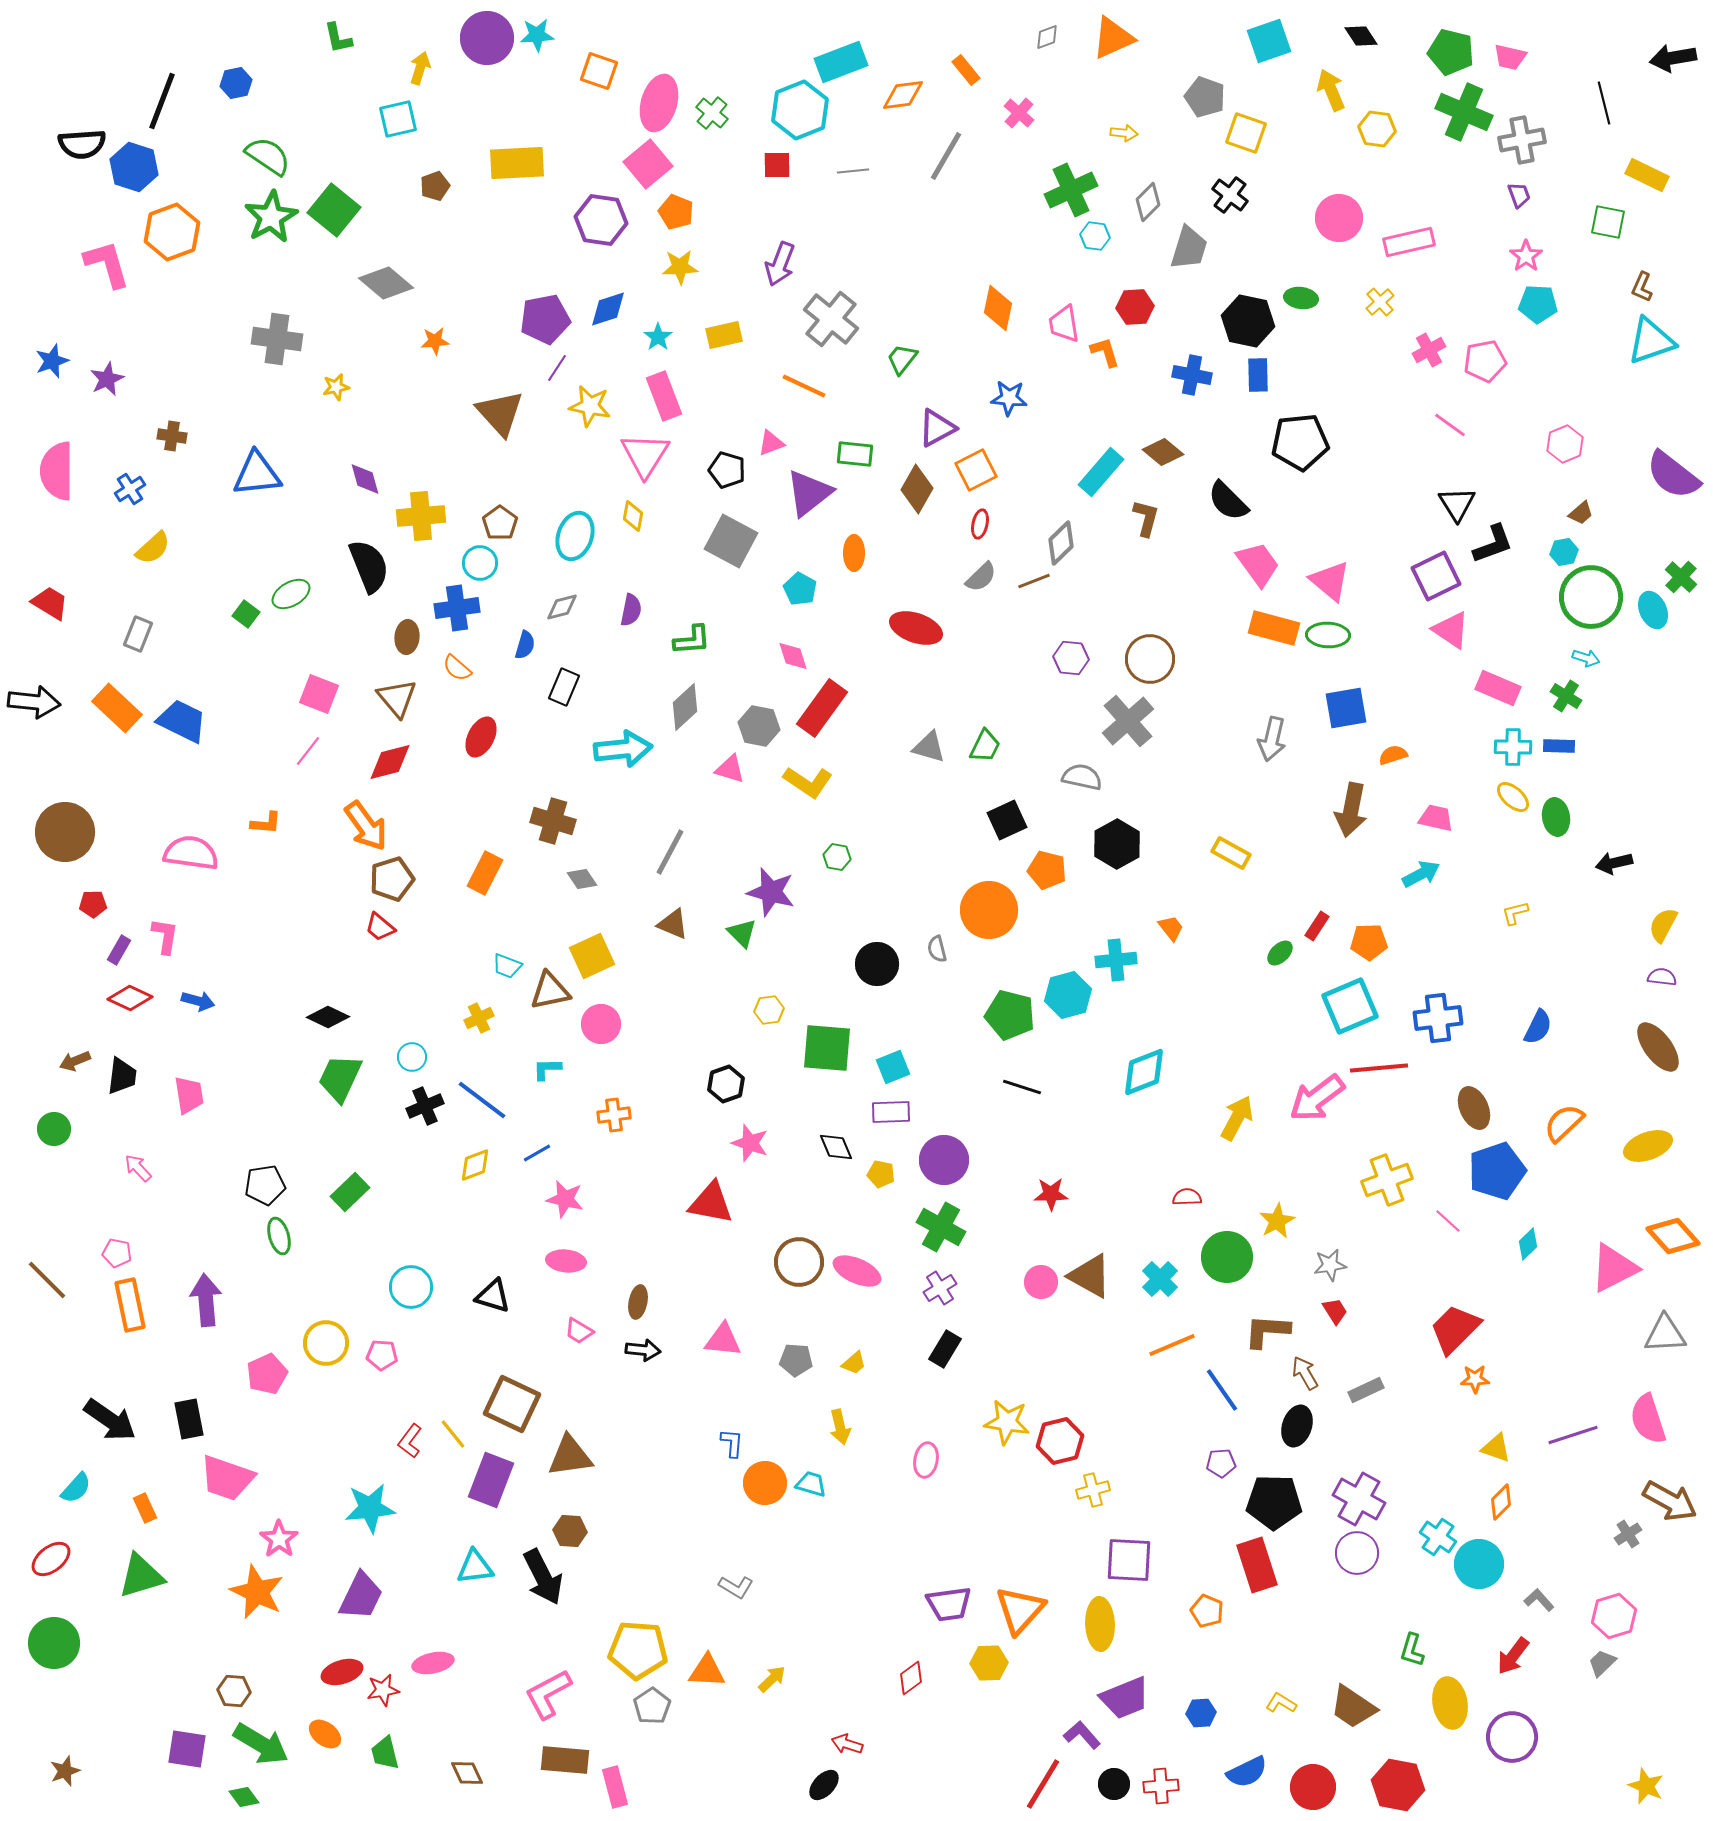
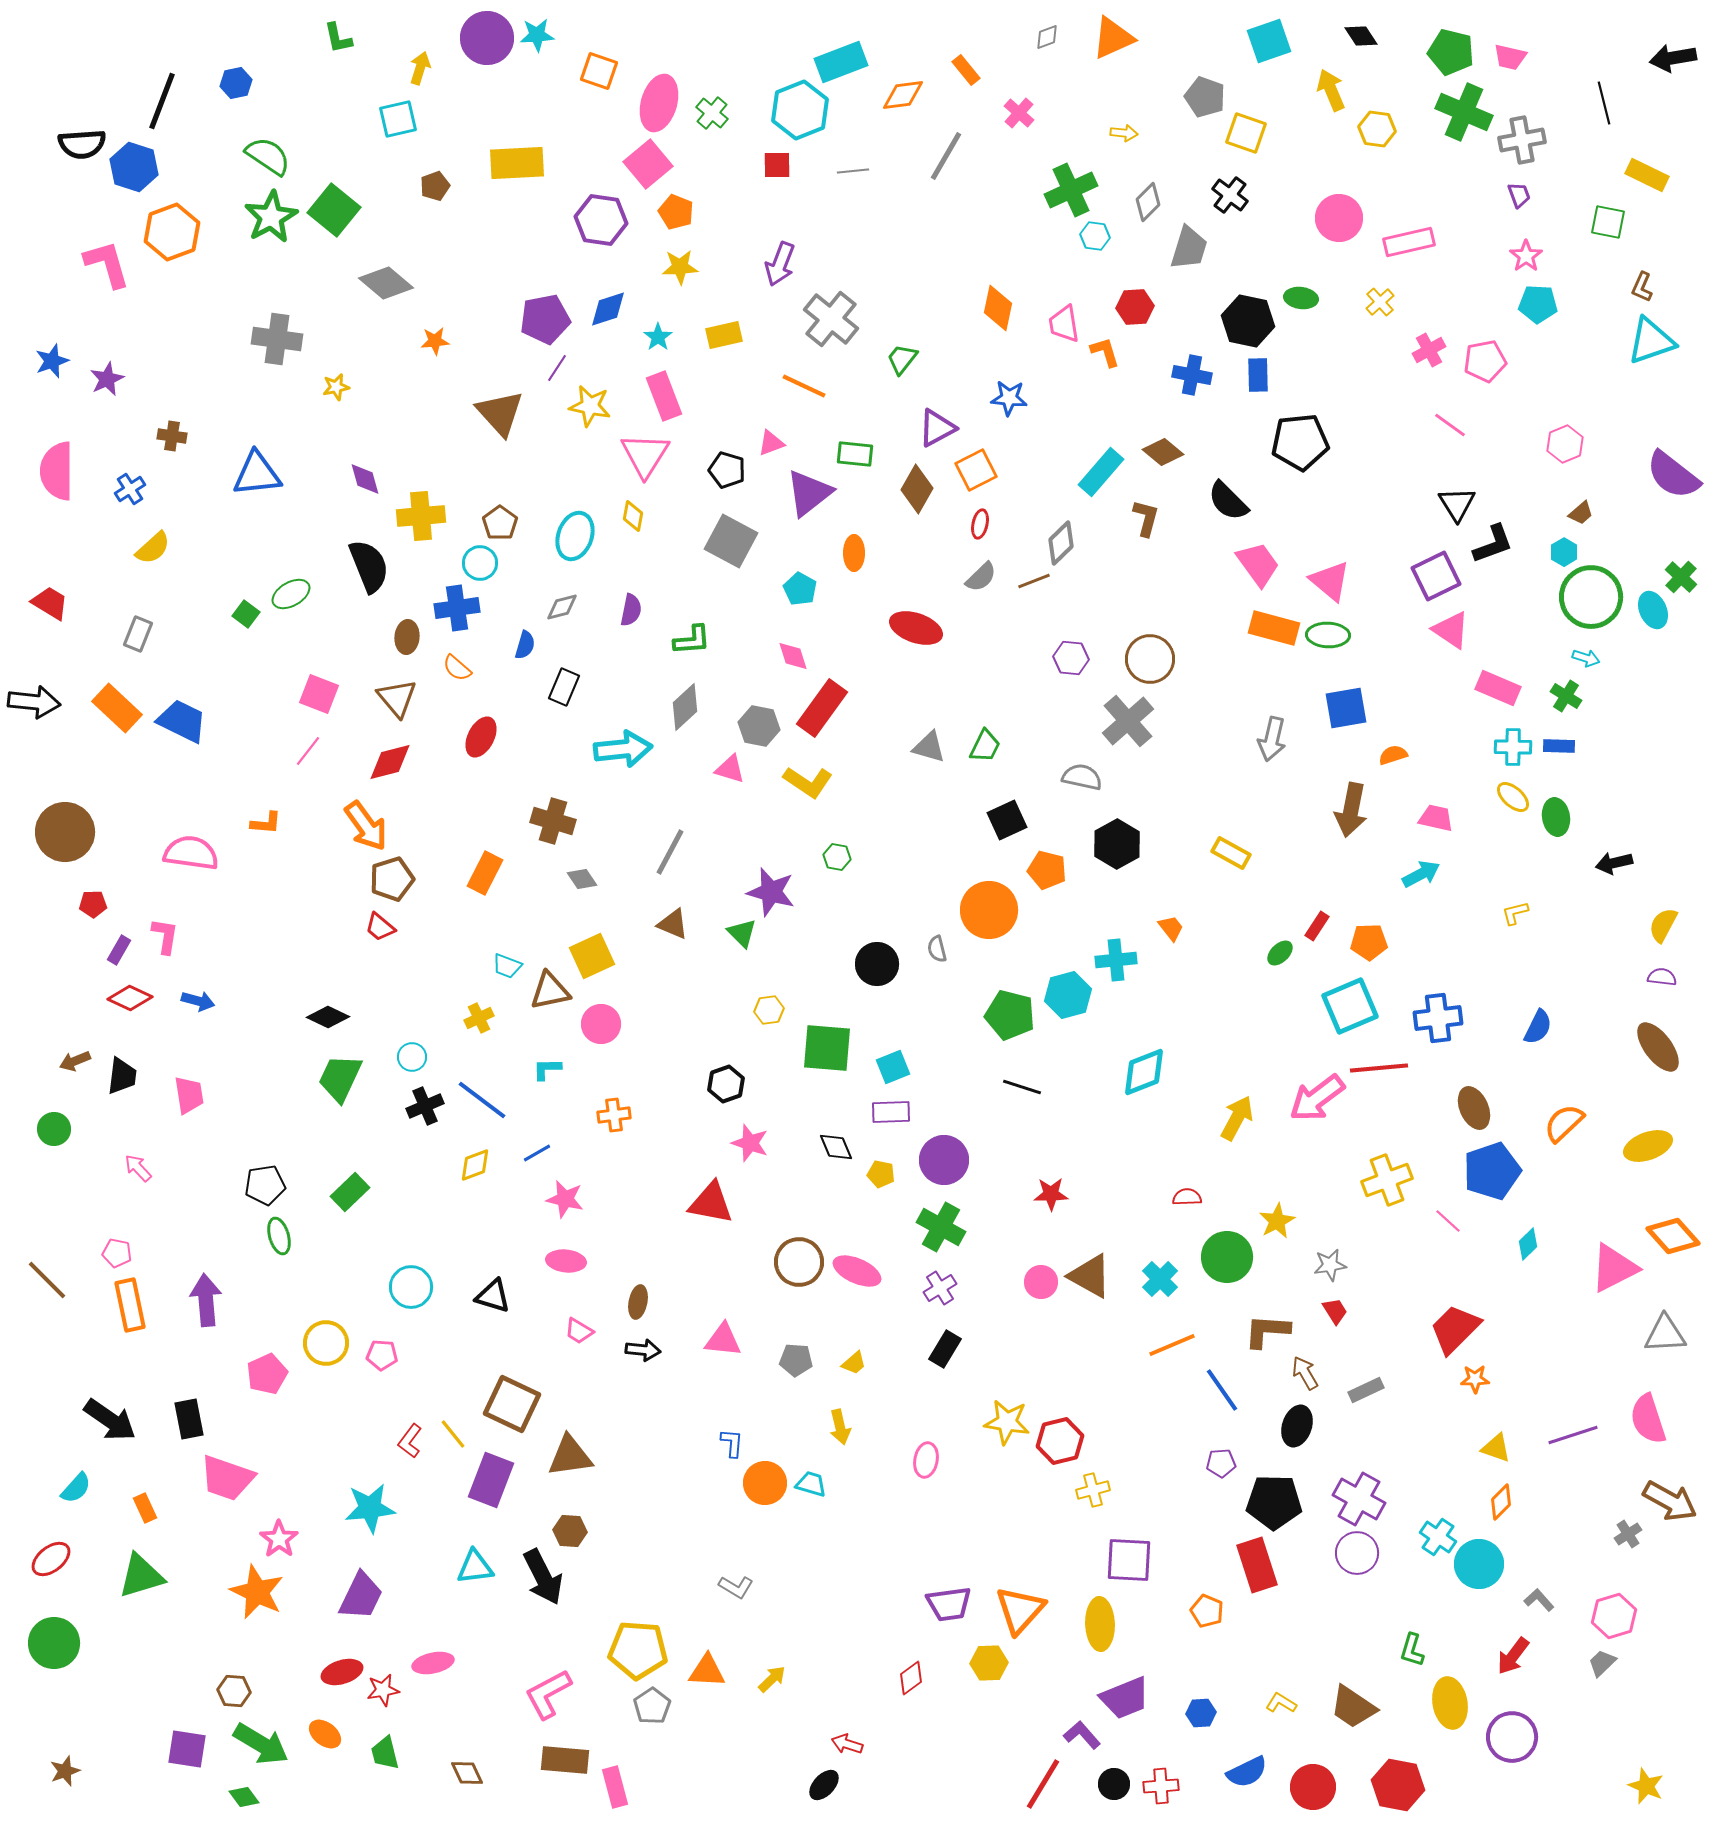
cyan hexagon at (1564, 552): rotated 20 degrees counterclockwise
blue pentagon at (1497, 1171): moved 5 px left
